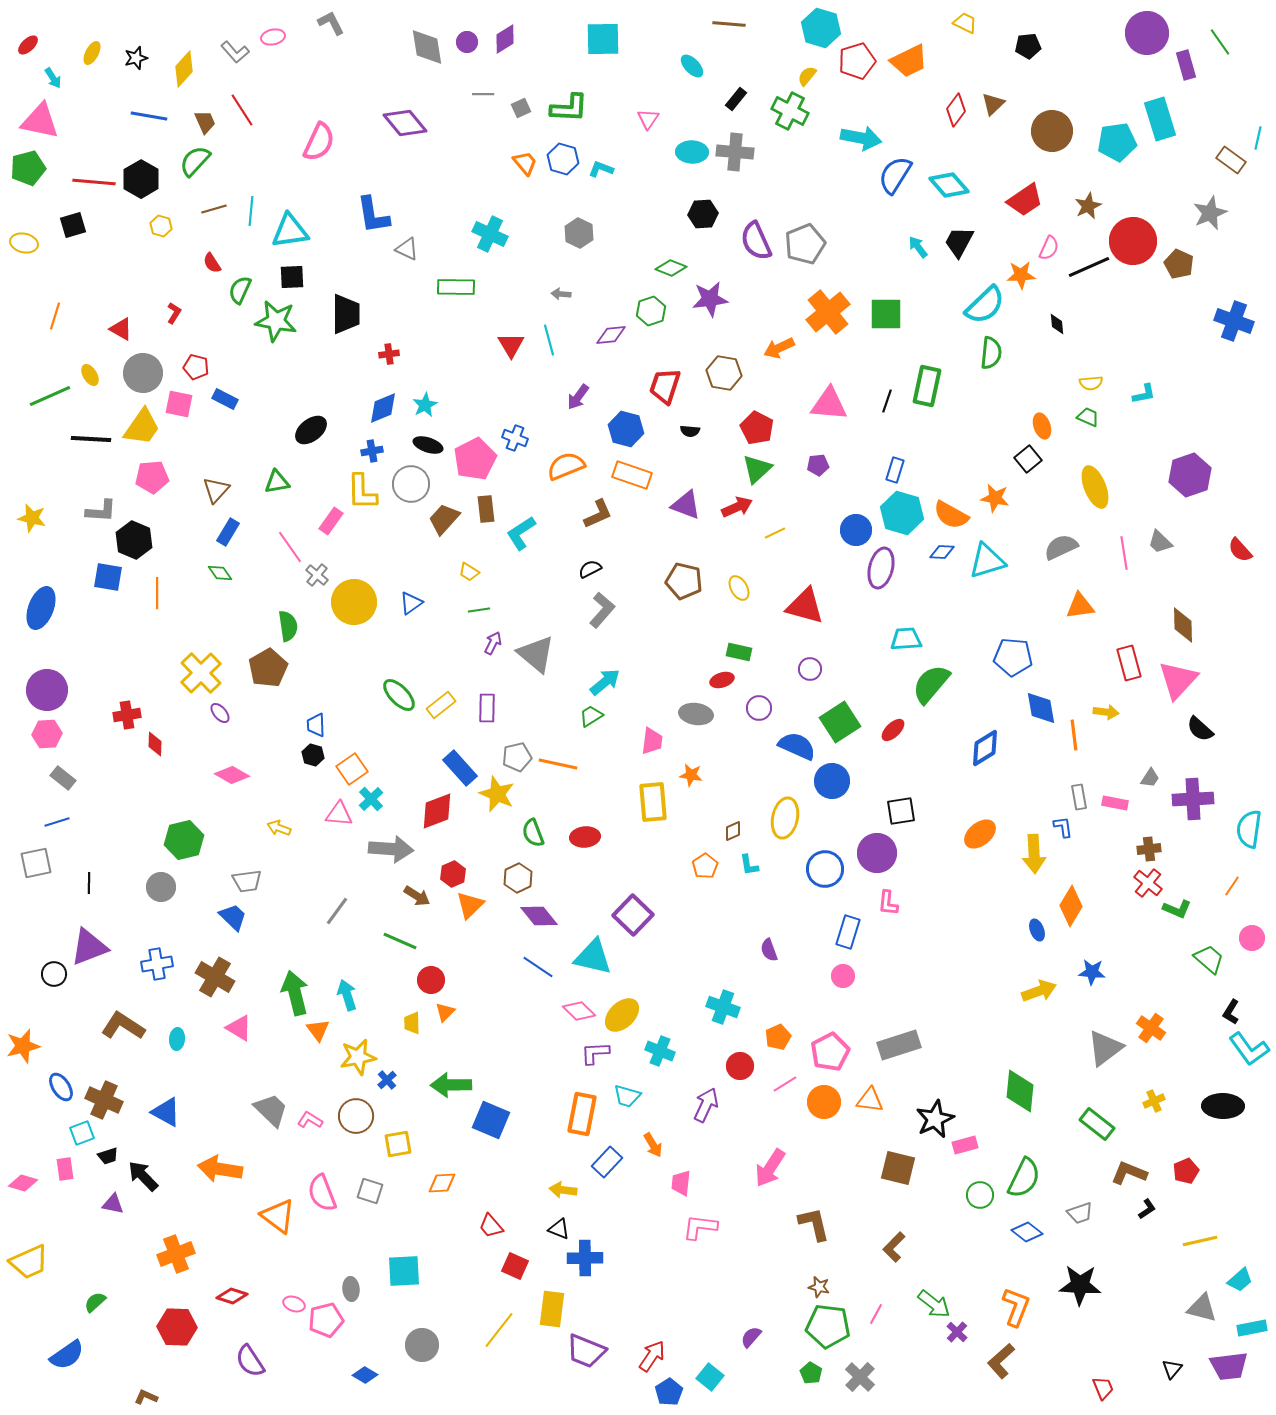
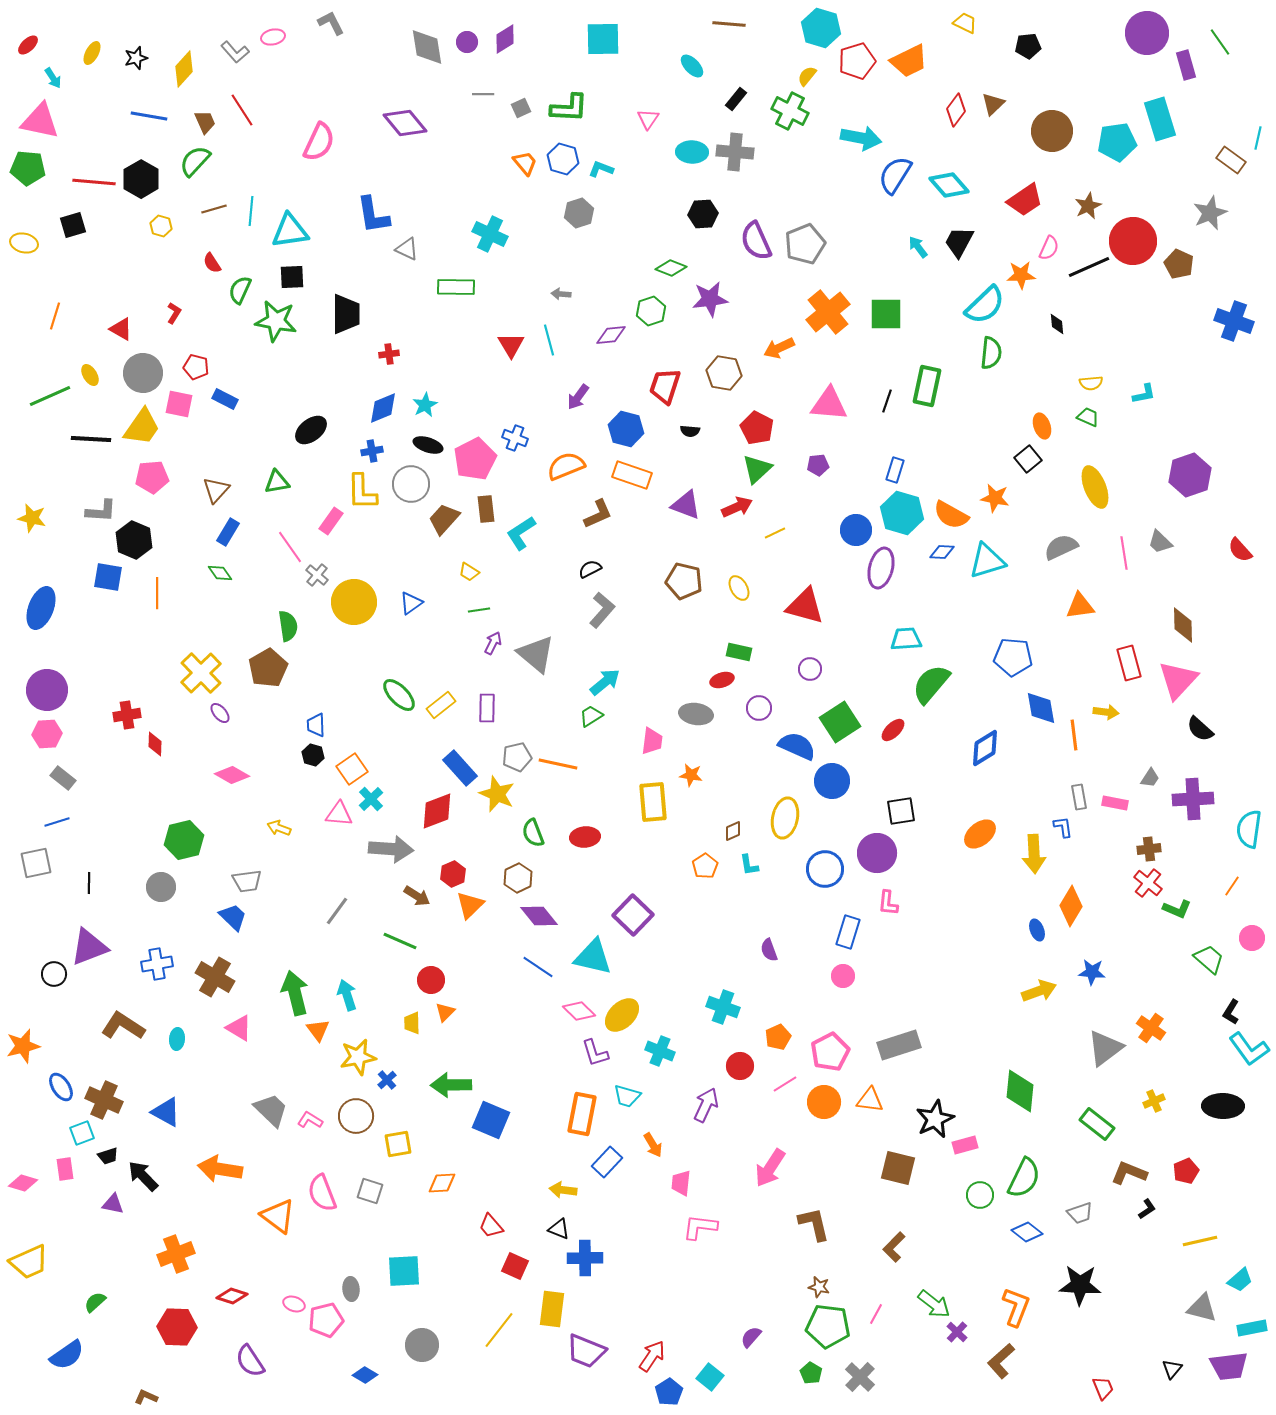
green pentagon at (28, 168): rotated 20 degrees clockwise
gray hexagon at (579, 233): moved 20 px up; rotated 16 degrees clockwise
purple L-shape at (595, 1053): rotated 104 degrees counterclockwise
